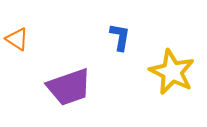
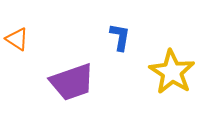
yellow star: rotated 6 degrees clockwise
purple trapezoid: moved 3 px right, 5 px up
